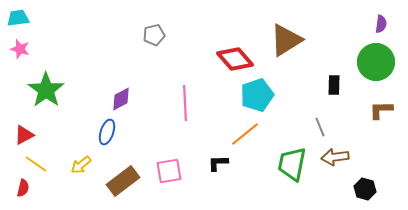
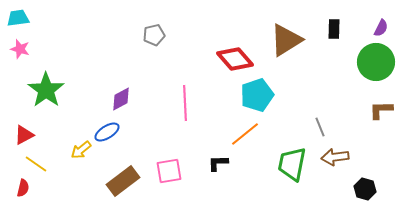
purple semicircle: moved 4 px down; rotated 18 degrees clockwise
black rectangle: moved 56 px up
blue ellipse: rotated 40 degrees clockwise
yellow arrow: moved 15 px up
